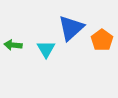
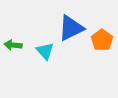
blue triangle: rotated 16 degrees clockwise
cyan triangle: moved 1 px left, 2 px down; rotated 12 degrees counterclockwise
